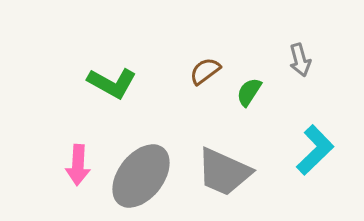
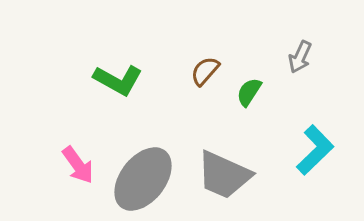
gray arrow: moved 3 px up; rotated 40 degrees clockwise
brown semicircle: rotated 12 degrees counterclockwise
green L-shape: moved 6 px right, 3 px up
pink arrow: rotated 39 degrees counterclockwise
gray trapezoid: moved 3 px down
gray ellipse: moved 2 px right, 3 px down
